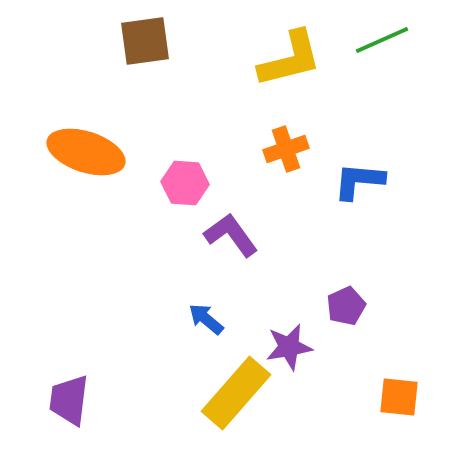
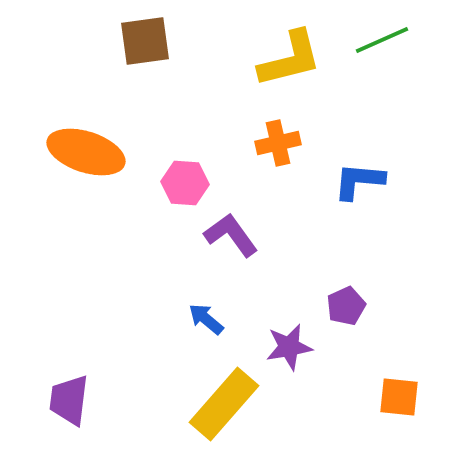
orange cross: moved 8 px left, 6 px up; rotated 6 degrees clockwise
yellow rectangle: moved 12 px left, 11 px down
